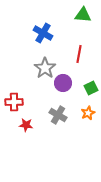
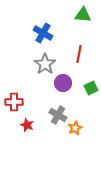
gray star: moved 4 px up
orange star: moved 13 px left, 15 px down
red star: moved 1 px right; rotated 16 degrees clockwise
